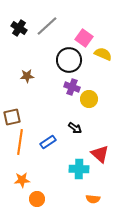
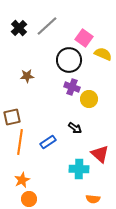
black cross: rotated 14 degrees clockwise
orange star: rotated 21 degrees counterclockwise
orange circle: moved 8 px left
